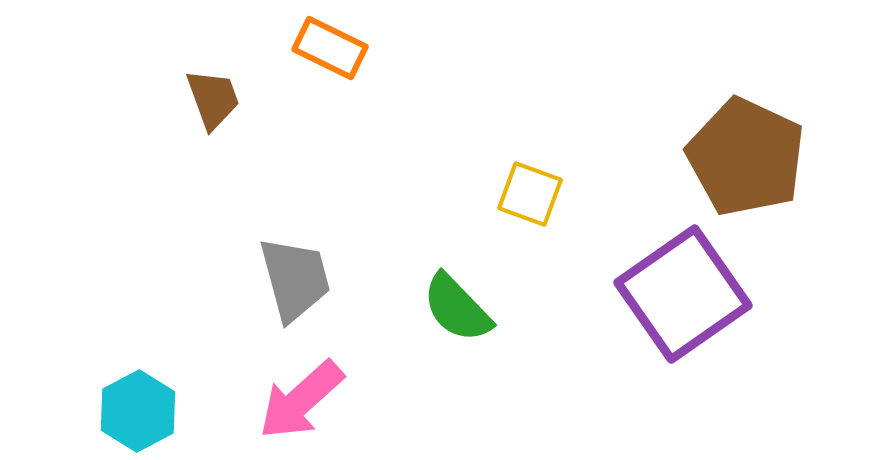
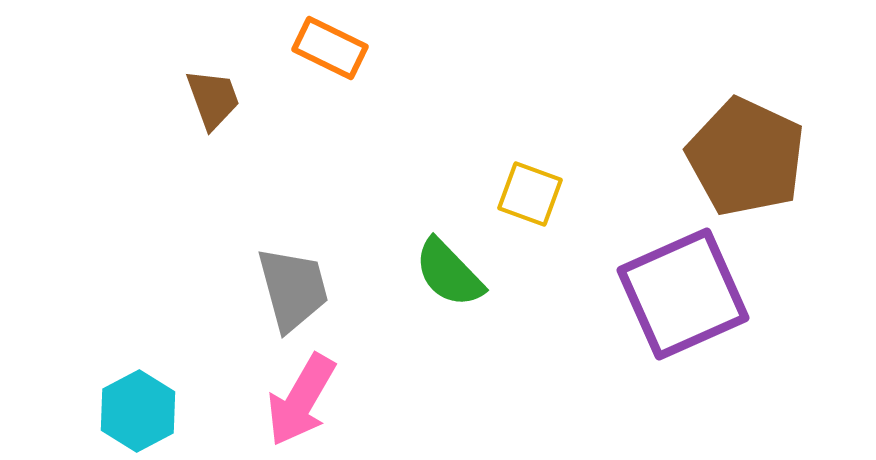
gray trapezoid: moved 2 px left, 10 px down
purple square: rotated 11 degrees clockwise
green semicircle: moved 8 px left, 35 px up
pink arrow: rotated 18 degrees counterclockwise
